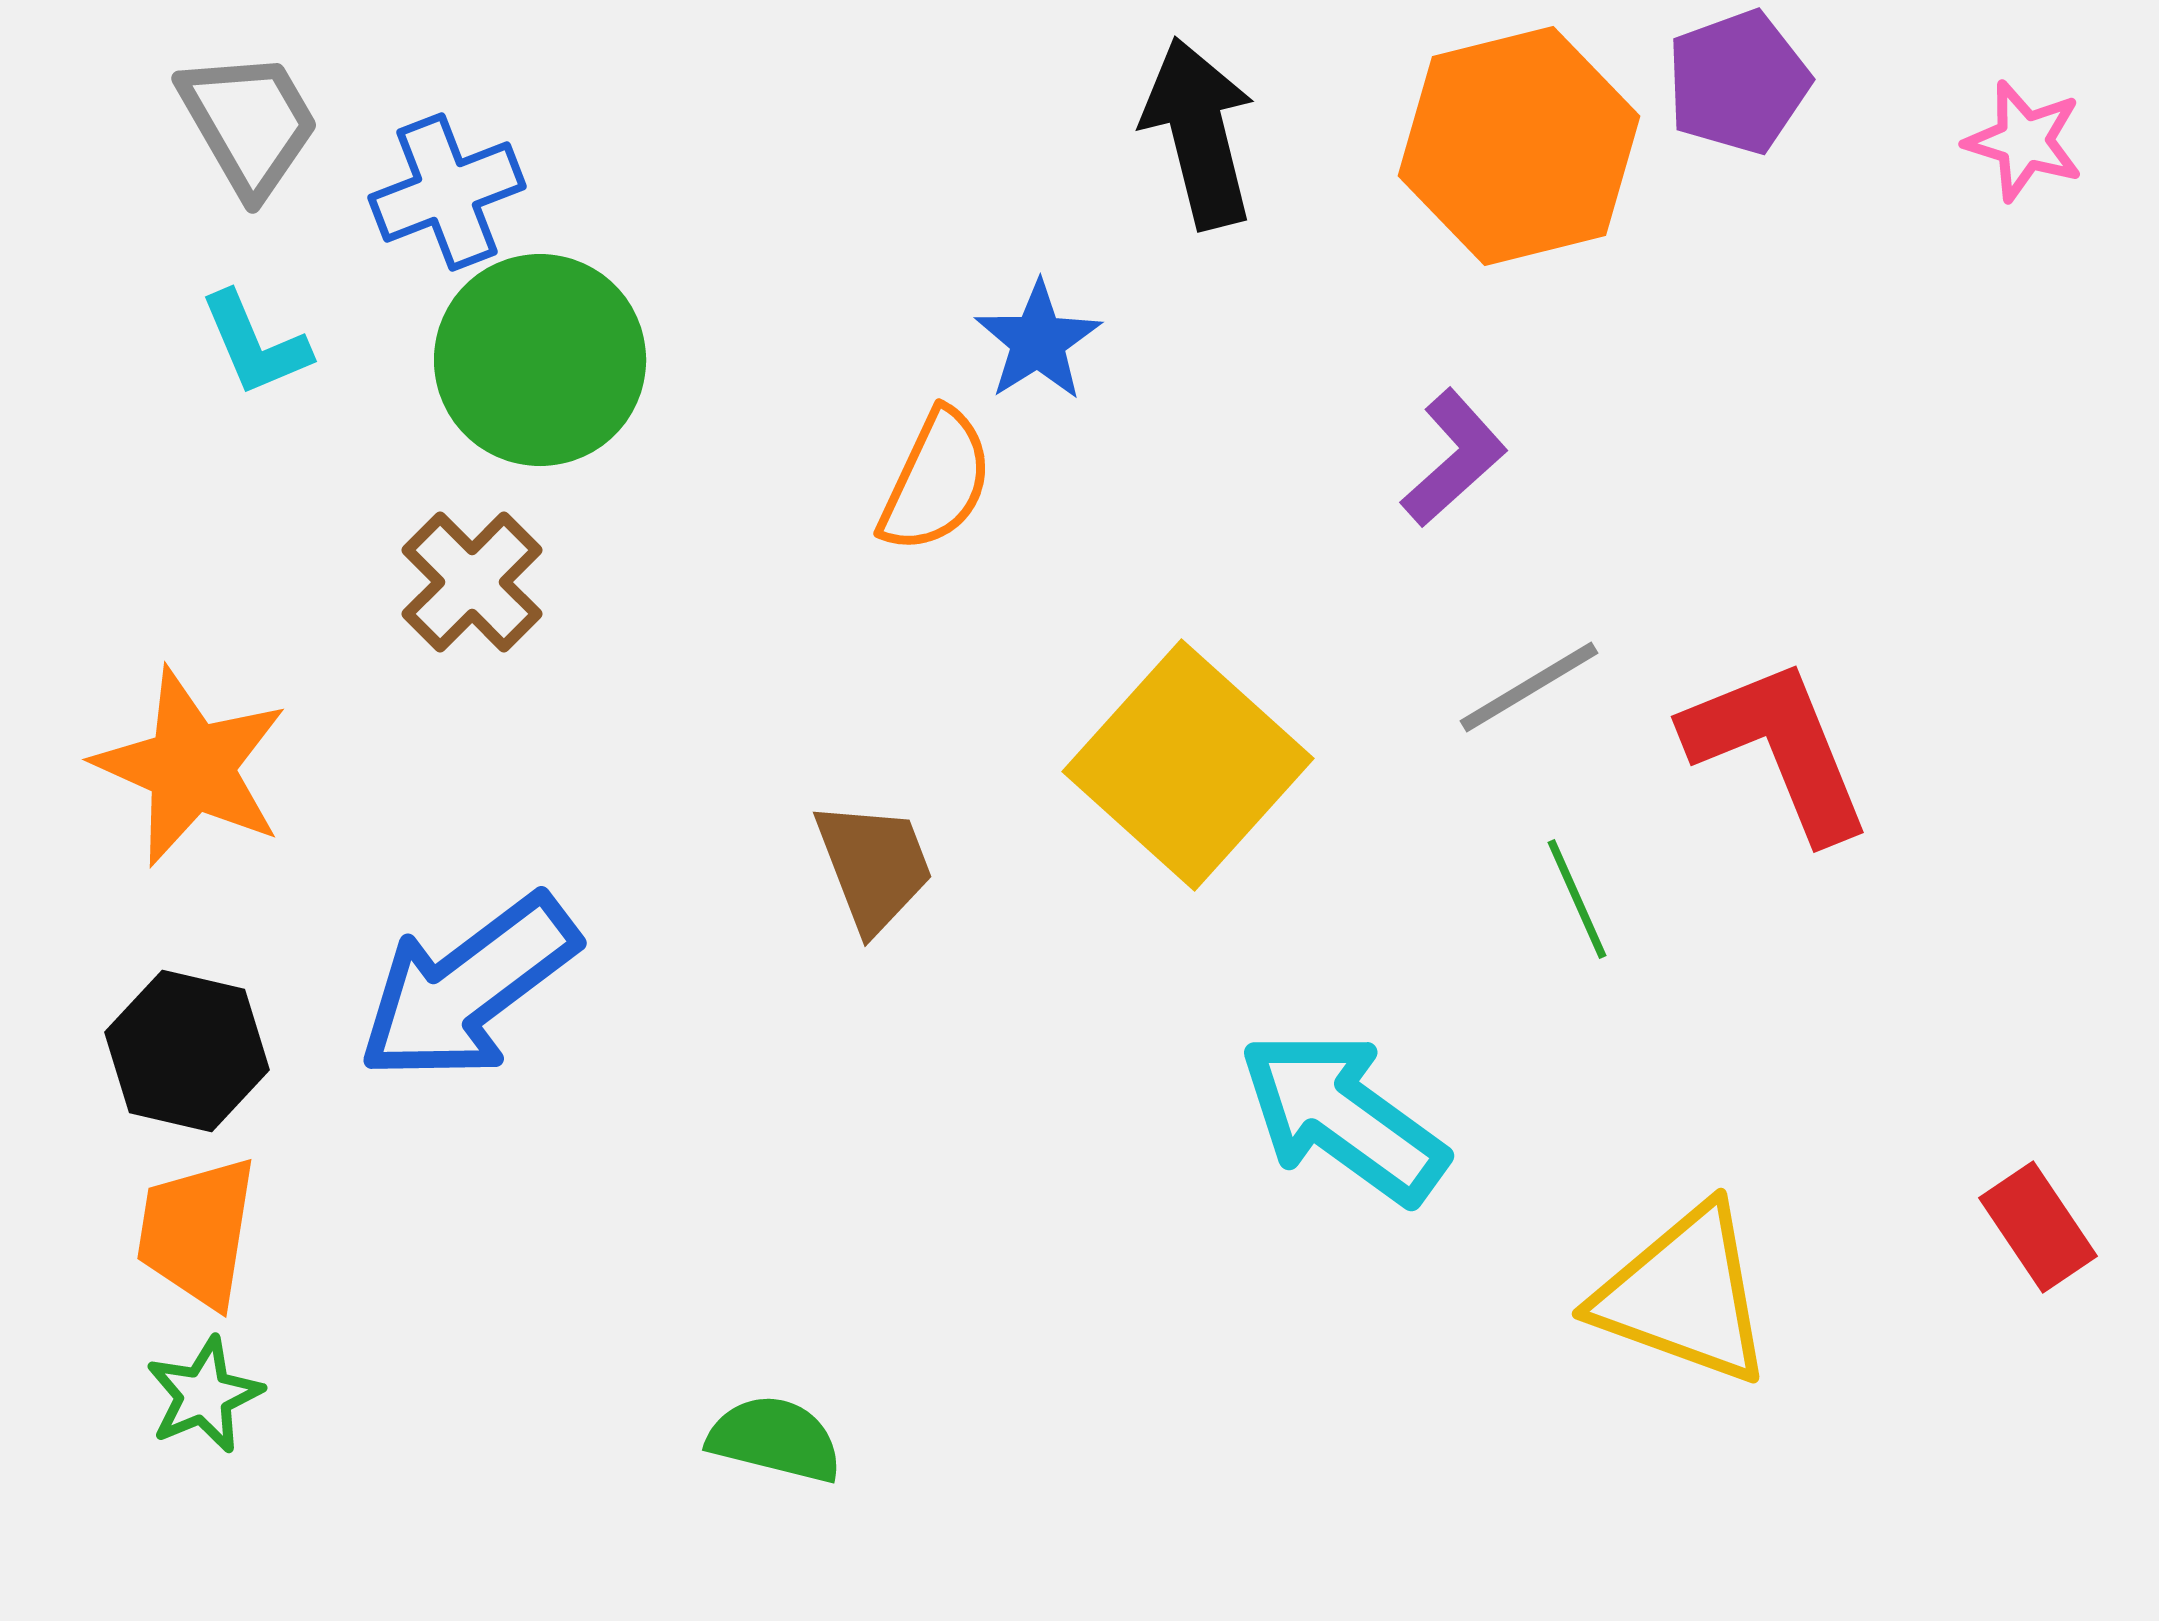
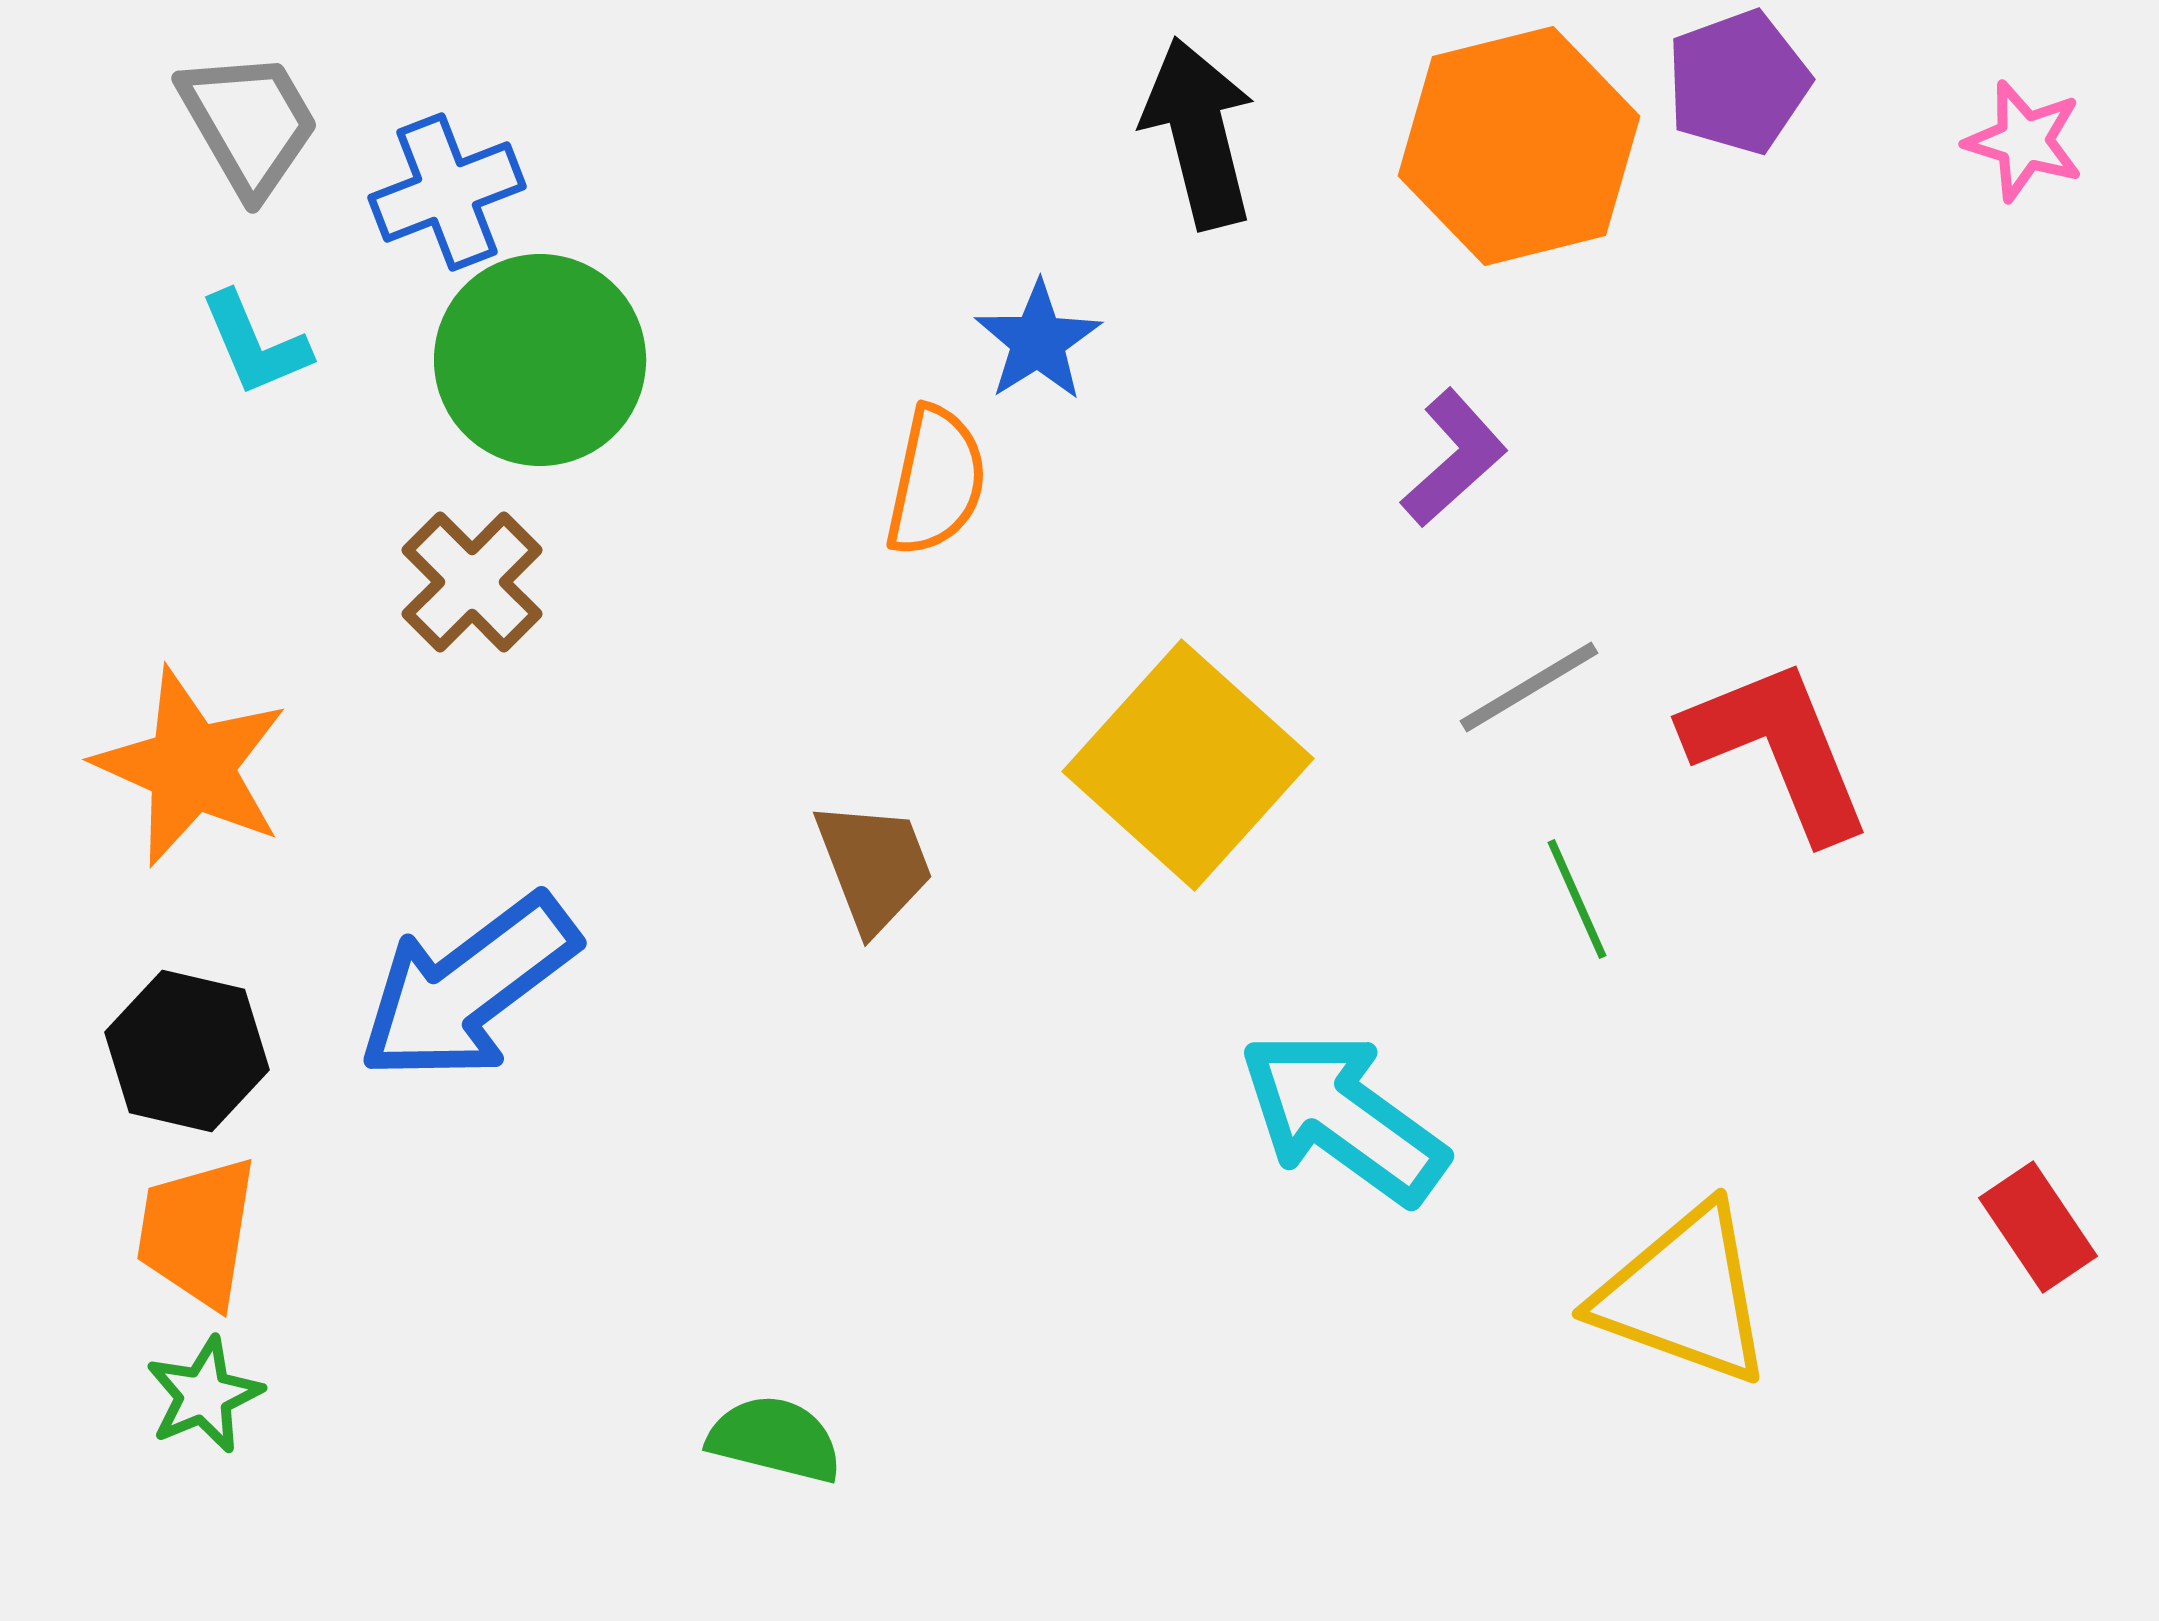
orange semicircle: rotated 13 degrees counterclockwise
